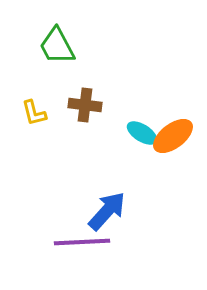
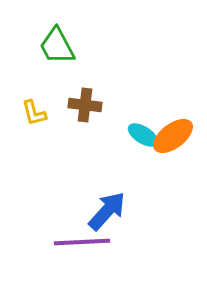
cyan ellipse: moved 1 px right, 2 px down
